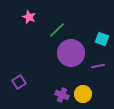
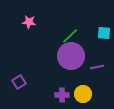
pink star: moved 5 px down; rotated 16 degrees counterclockwise
green line: moved 13 px right, 6 px down
cyan square: moved 2 px right, 6 px up; rotated 16 degrees counterclockwise
purple circle: moved 3 px down
purple line: moved 1 px left, 1 px down
purple cross: rotated 24 degrees counterclockwise
